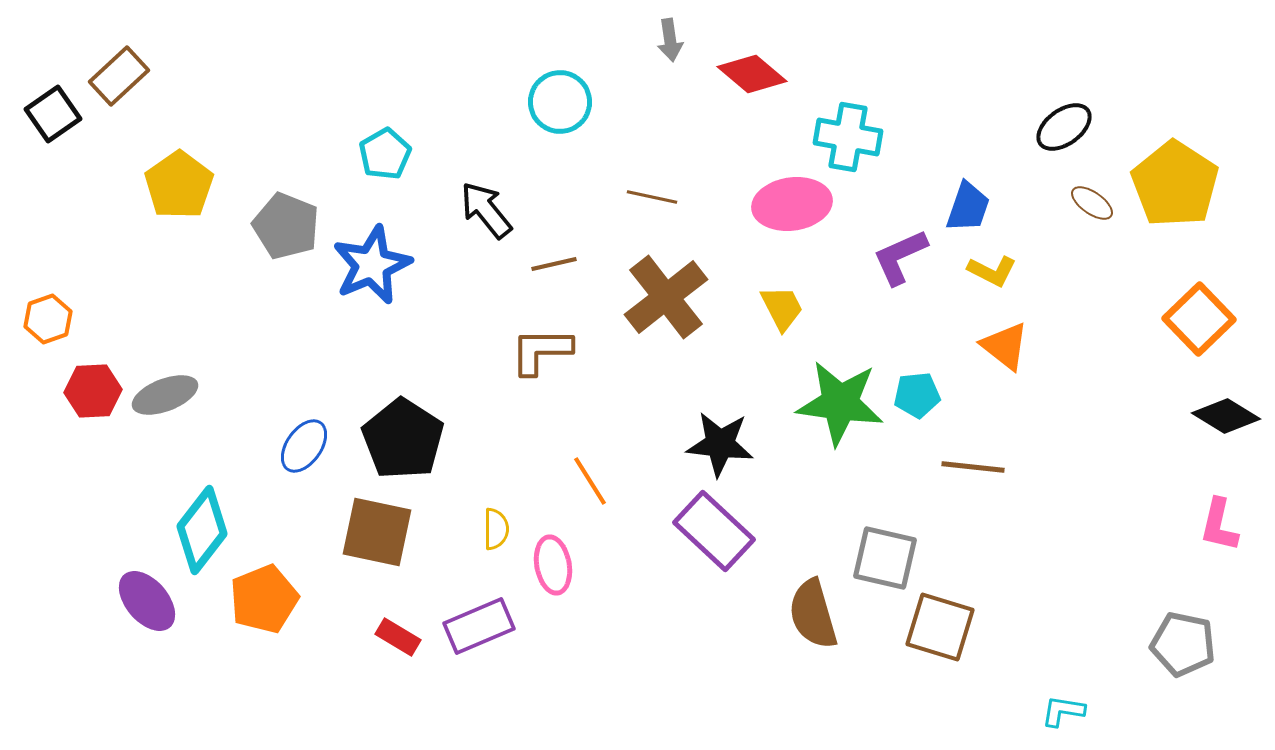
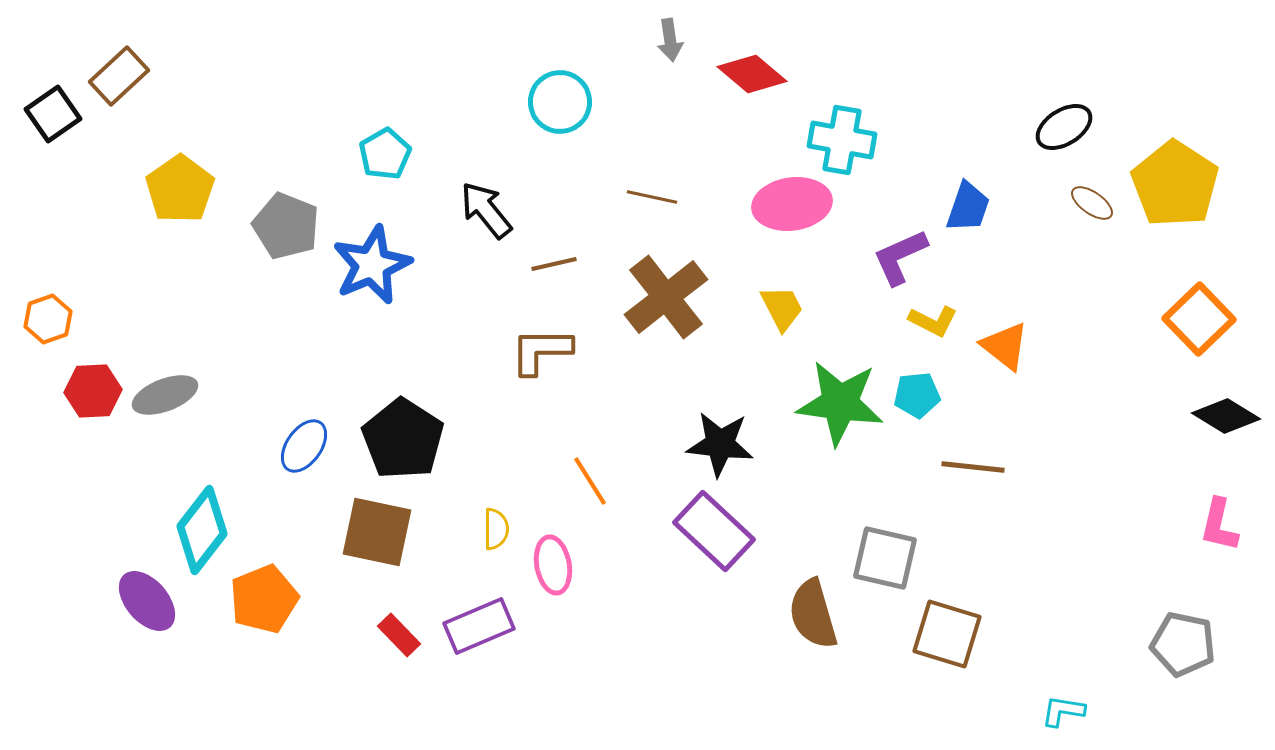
black ellipse at (1064, 127): rotated 4 degrees clockwise
cyan cross at (848, 137): moved 6 px left, 3 px down
yellow pentagon at (179, 185): moved 1 px right, 4 px down
yellow L-shape at (992, 271): moved 59 px left, 50 px down
brown square at (940, 627): moved 7 px right, 7 px down
red rectangle at (398, 637): moved 1 px right, 2 px up; rotated 15 degrees clockwise
